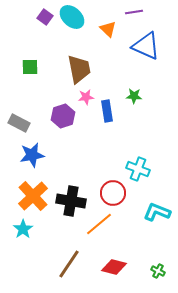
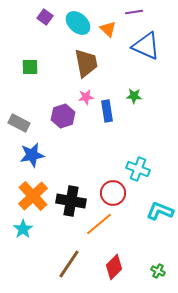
cyan ellipse: moved 6 px right, 6 px down
brown trapezoid: moved 7 px right, 6 px up
cyan L-shape: moved 3 px right, 1 px up
red diamond: rotated 60 degrees counterclockwise
